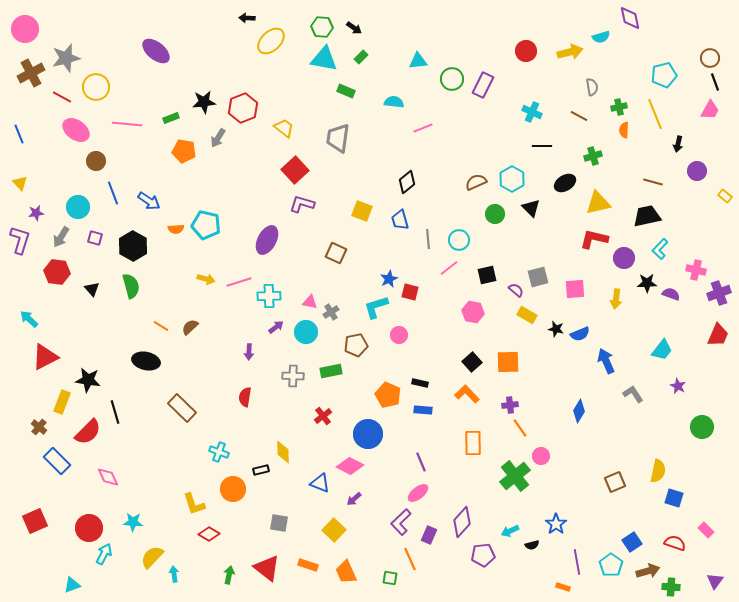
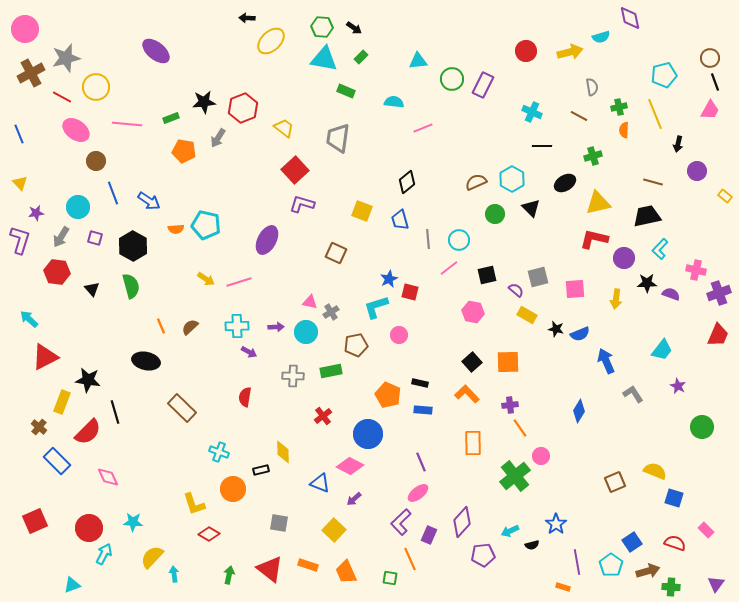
yellow arrow at (206, 279): rotated 18 degrees clockwise
cyan cross at (269, 296): moved 32 px left, 30 px down
orange line at (161, 326): rotated 35 degrees clockwise
purple arrow at (276, 327): rotated 35 degrees clockwise
purple arrow at (249, 352): rotated 63 degrees counterclockwise
yellow semicircle at (658, 471): moved 3 px left; rotated 80 degrees counterclockwise
red triangle at (267, 568): moved 3 px right, 1 px down
purple triangle at (715, 581): moved 1 px right, 3 px down
